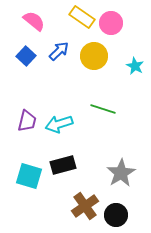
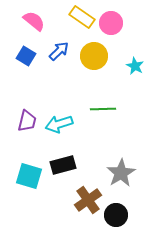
blue square: rotated 12 degrees counterclockwise
green line: rotated 20 degrees counterclockwise
brown cross: moved 3 px right, 6 px up
